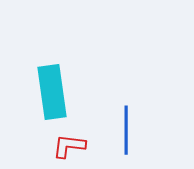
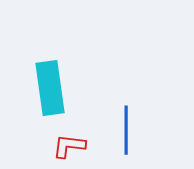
cyan rectangle: moved 2 px left, 4 px up
